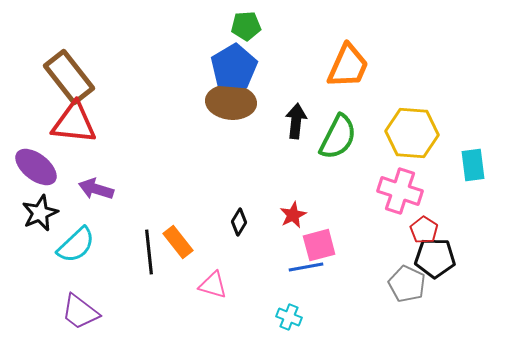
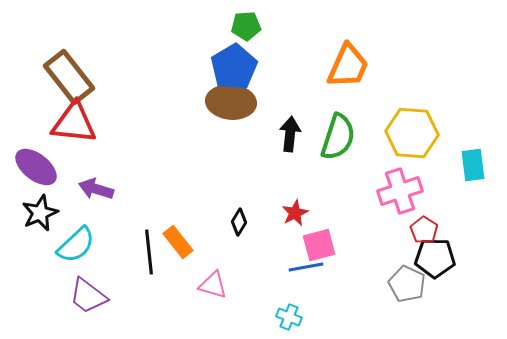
black arrow: moved 6 px left, 13 px down
green semicircle: rotated 9 degrees counterclockwise
pink cross: rotated 36 degrees counterclockwise
red star: moved 2 px right, 2 px up
purple trapezoid: moved 8 px right, 16 px up
